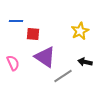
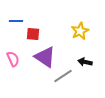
pink semicircle: moved 4 px up
